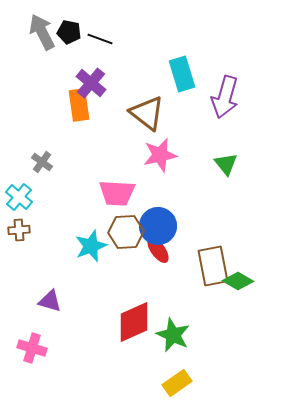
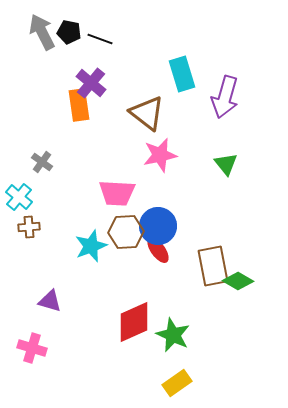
brown cross: moved 10 px right, 3 px up
